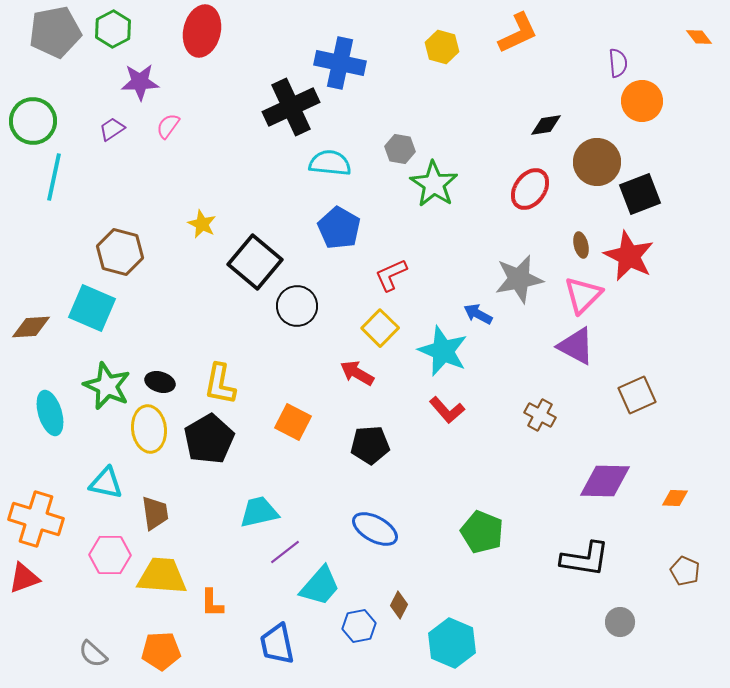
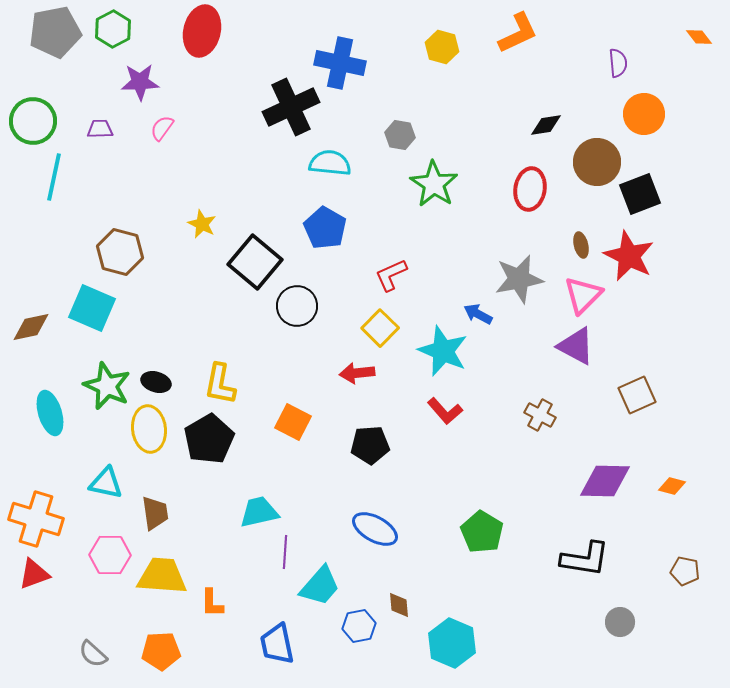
orange circle at (642, 101): moved 2 px right, 13 px down
pink semicircle at (168, 126): moved 6 px left, 2 px down
purple trapezoid at (112, 129): moved 12 px left; rotated 32 degrees clockwise
gray hexagon at (400, 149): moved 14 px up
red ellipse at (530, 189): rotated 27 degrees counterclockwise
blue pentagon at (339, 228): moved 14 px left
brown diamond at (31, 327): rotated 9 degrees counterclockwise
red arrow at (357, 373): rotated 36 degrees counterclockwise
black ellipse at (160, 382): moved 4 px left
red L-shape at (447, 410): moved 2 px left, 1 px down
orange diamond at (675, 498): moved 3 px left, 12 px up; rotated 12 degrees clockwise
green pentagon at (482, 532): rotated 9 degrees clockwise
purple line at (285, 552): rotated 48 degrees counterclockwise
brown pentagon at (685, 571): rotated 12 degrees counterclockwise
red triangle at (24, 578): moved 10 px right, 4 px up
brown diamond at (399, 605): rotated 32 degrees counterclockwise
